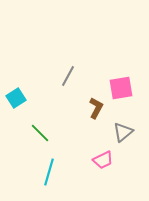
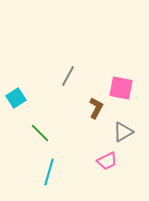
pink square: rotated 20 degrees clockwise
gray triangle: rotated 10 degrees clockwise
pink trapezoid: moved 4 px right, 1 px down
